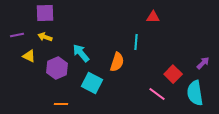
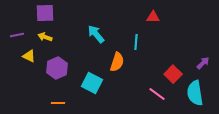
cyan arrow: moved 15 px right, 19 px up
orange line: moved 3 px left, 1 px up
